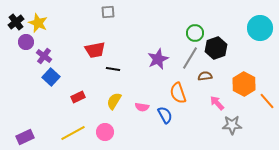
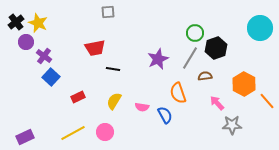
red trapezoid: moved 2 px up
